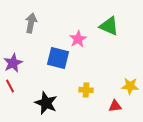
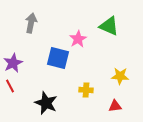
yellow star: moved 10 px left, 10 px up
